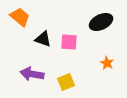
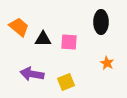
orange trapezoid: moved 1 px left, 10 px down
black ellipse: rotated 65 degrees counterclockwise
black triangle: rotated 18 degrees counterclockwise
